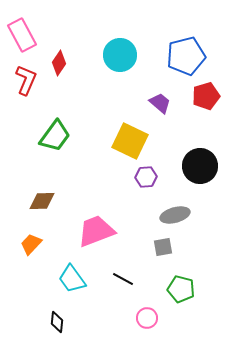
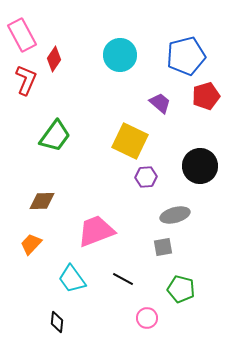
red diamond: moved 5 px left, 4 px up
